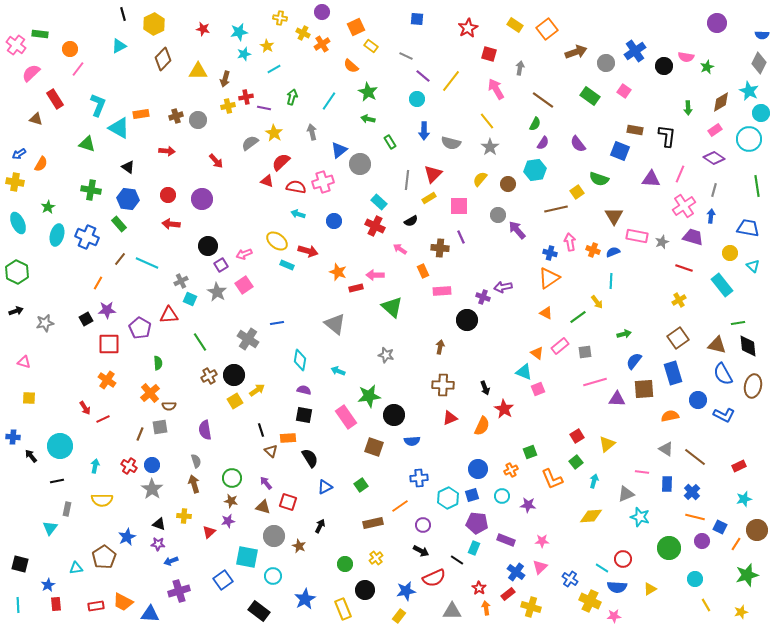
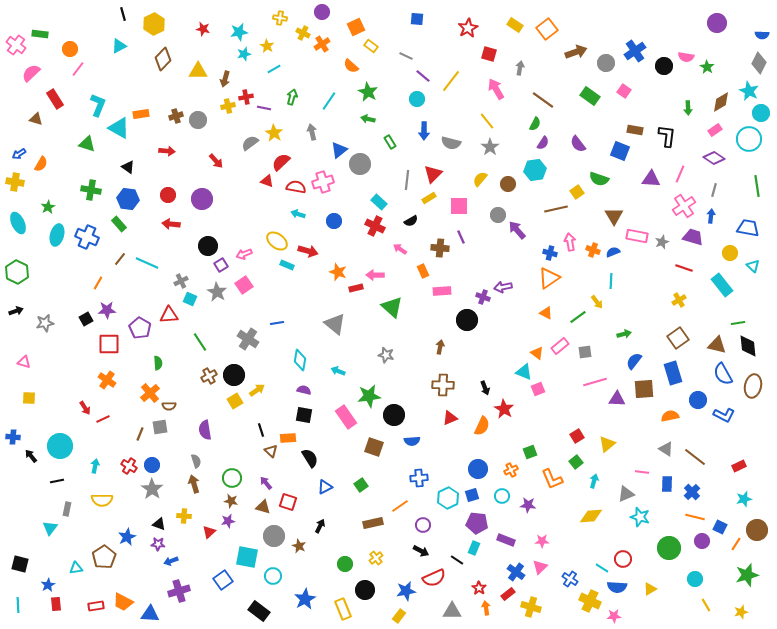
green star at (707, 67): rotated 16 degrees counterclockwise
